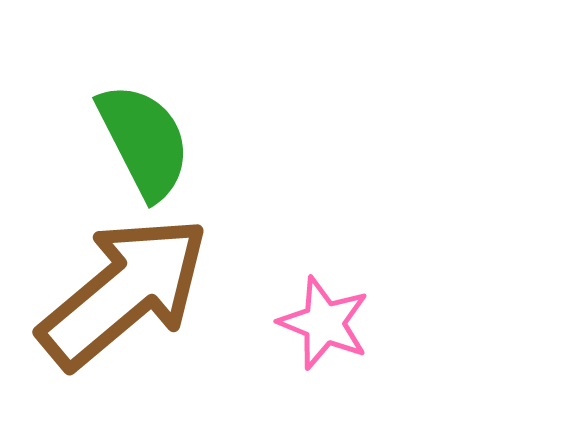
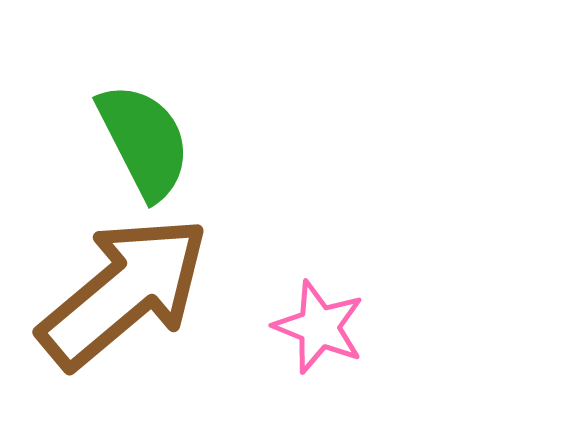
pink star: moved 5 px left, 4 px down
